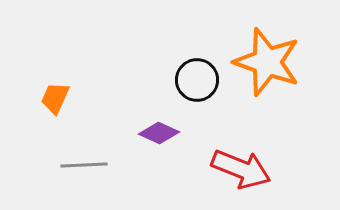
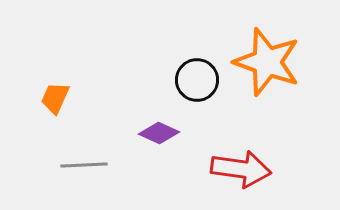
red arrow: rotated 14 degrees counterclockwise
